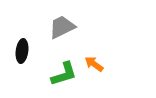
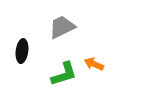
orange arrow: rotated 12 degrees counterclockwise
